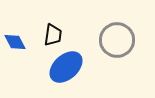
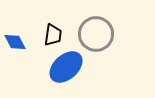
gray circle: moved 21 px left, 6 px up
